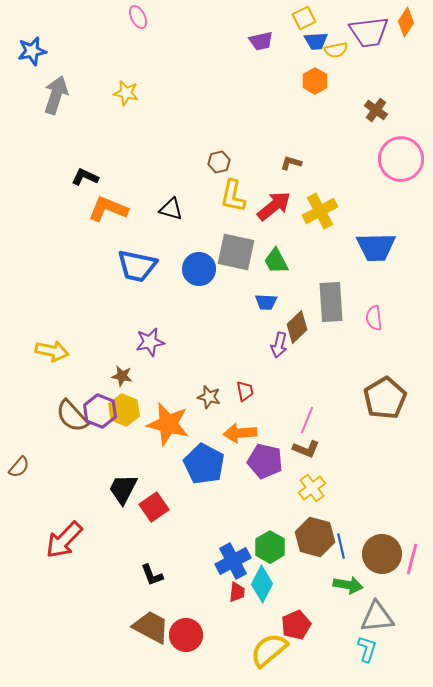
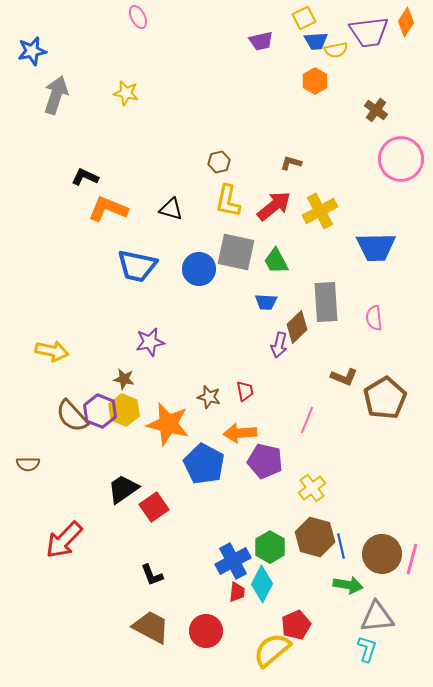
yellow L-shape at (233, 196): moved 5 px left, 5 px down
gray rectangle at (331, 302): moved 5 px left
brown star at (122, 376): moved 2 px right, 3 px down
brown L-shape at (306, 449): moved 38 px right, 72 px up
brown semicircle at (19, 467): moved 9 px right, 3 px up; rotated 50 degrees clockwise
black trapezoid at (123, 489): rotated 28 degrees clockwise
red circle at (186, 635): moved 20 px right, 4 px up
yellow semicircle at (269, 650): moved 3 px right
